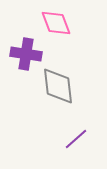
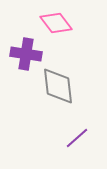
pink diamond: rotated 16 degrees counterclockwise
purple line: moved 1 px right, 1 px up
